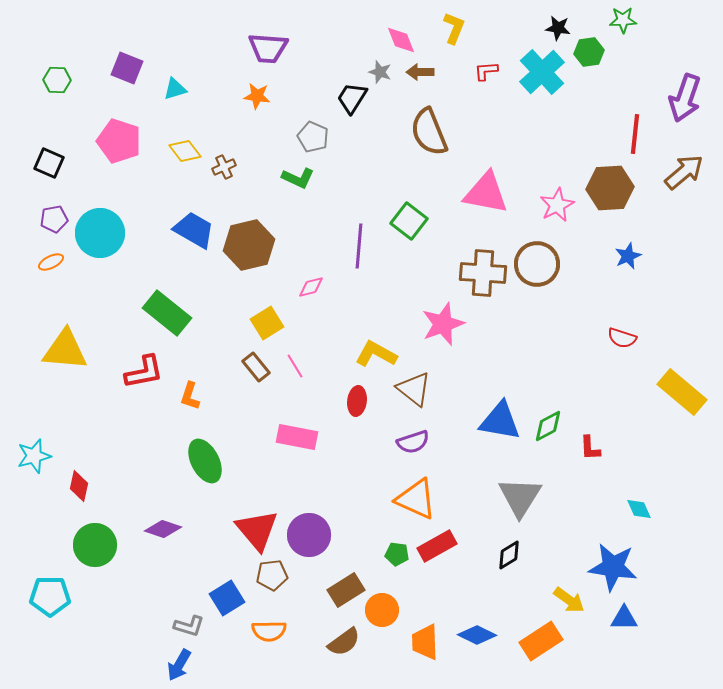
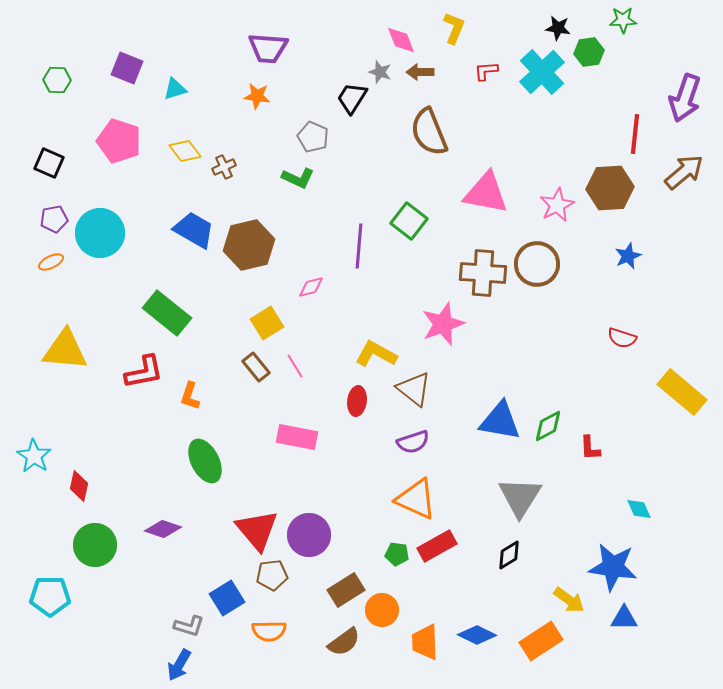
cyan star at (34, 456): rotated 24 degrees counterclockwise
